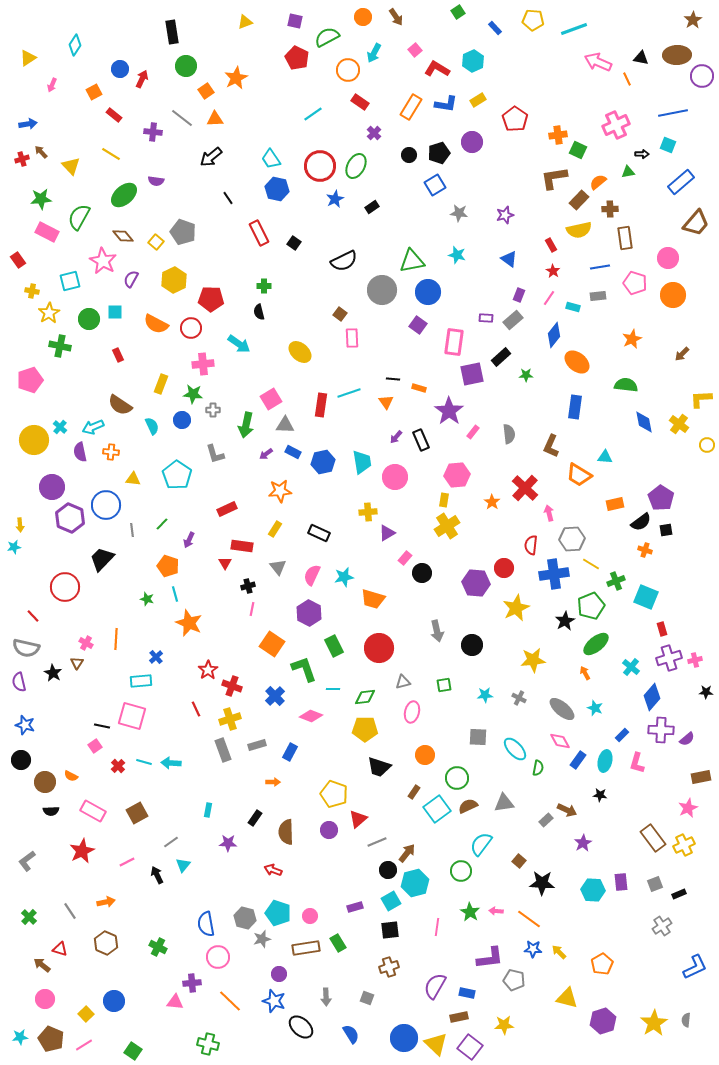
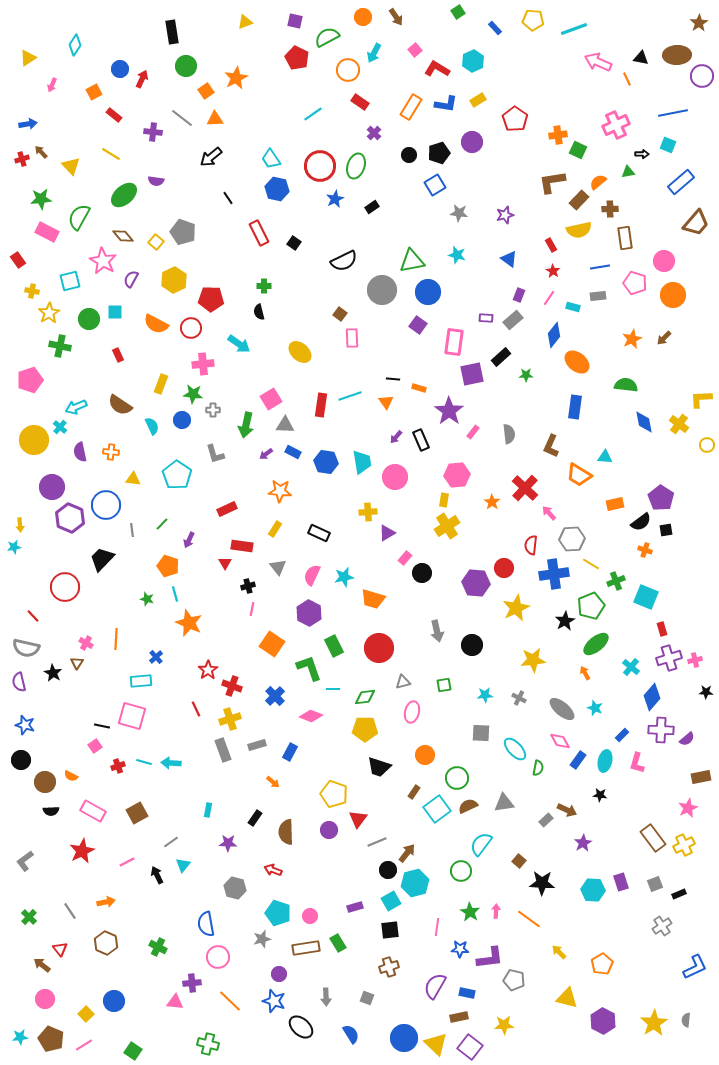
brown star at (693, 20): moved 6 px right, 3 px down
green ellipse at (356, 166): rotated 10 degrees counterclockwise
brown L-shape at (554, 178): moved 2 px left, 4 px down
pink circle at (668, 258): moved 4 px left, 3 px down
brown arrow at (682, 354): moved 18 px left, 16 px up
cyan line at (349, 393): moved 1 px right, 3 px down
cyan arrow at (93, 427): moved 17 px left, 20 px up
blue hexagon at (323, 462): moved 3 px right; rotated 20 degrees clockwise
orange star at (280, 491): rotated 10 degrees clockwise
pink arrow at (549, 513): rotated 28 degrees counterclockwise
green L-shape at (304, 669): moved 5 px right, 1 px up
gray square at (478, 737): moved 3 px right, 4 px up
red cross at (118, 766): rotated 24 degrees clockwise
orange arrow at (273, 782): rotated 40 degrees clockwise
red triangle at (358, 819): rotated 12 degrees counterclockwise
gray L-shape at (27, 861): moved 2 px left
purple rectangle at (621, 882): rotated 12 degrees counterclockwise
pink arrow at (496, 911): rotated 88 degrees clockwise
gray hexagon at (245, 918): moved 10 px left, 30 px up
red triangle at (60, 949): rotated 35 degrees clockwise
blue star at (533, 949): moved 73 px left
purple hexagon at (603, 1021): rotated 15 degrees counterclockwise
